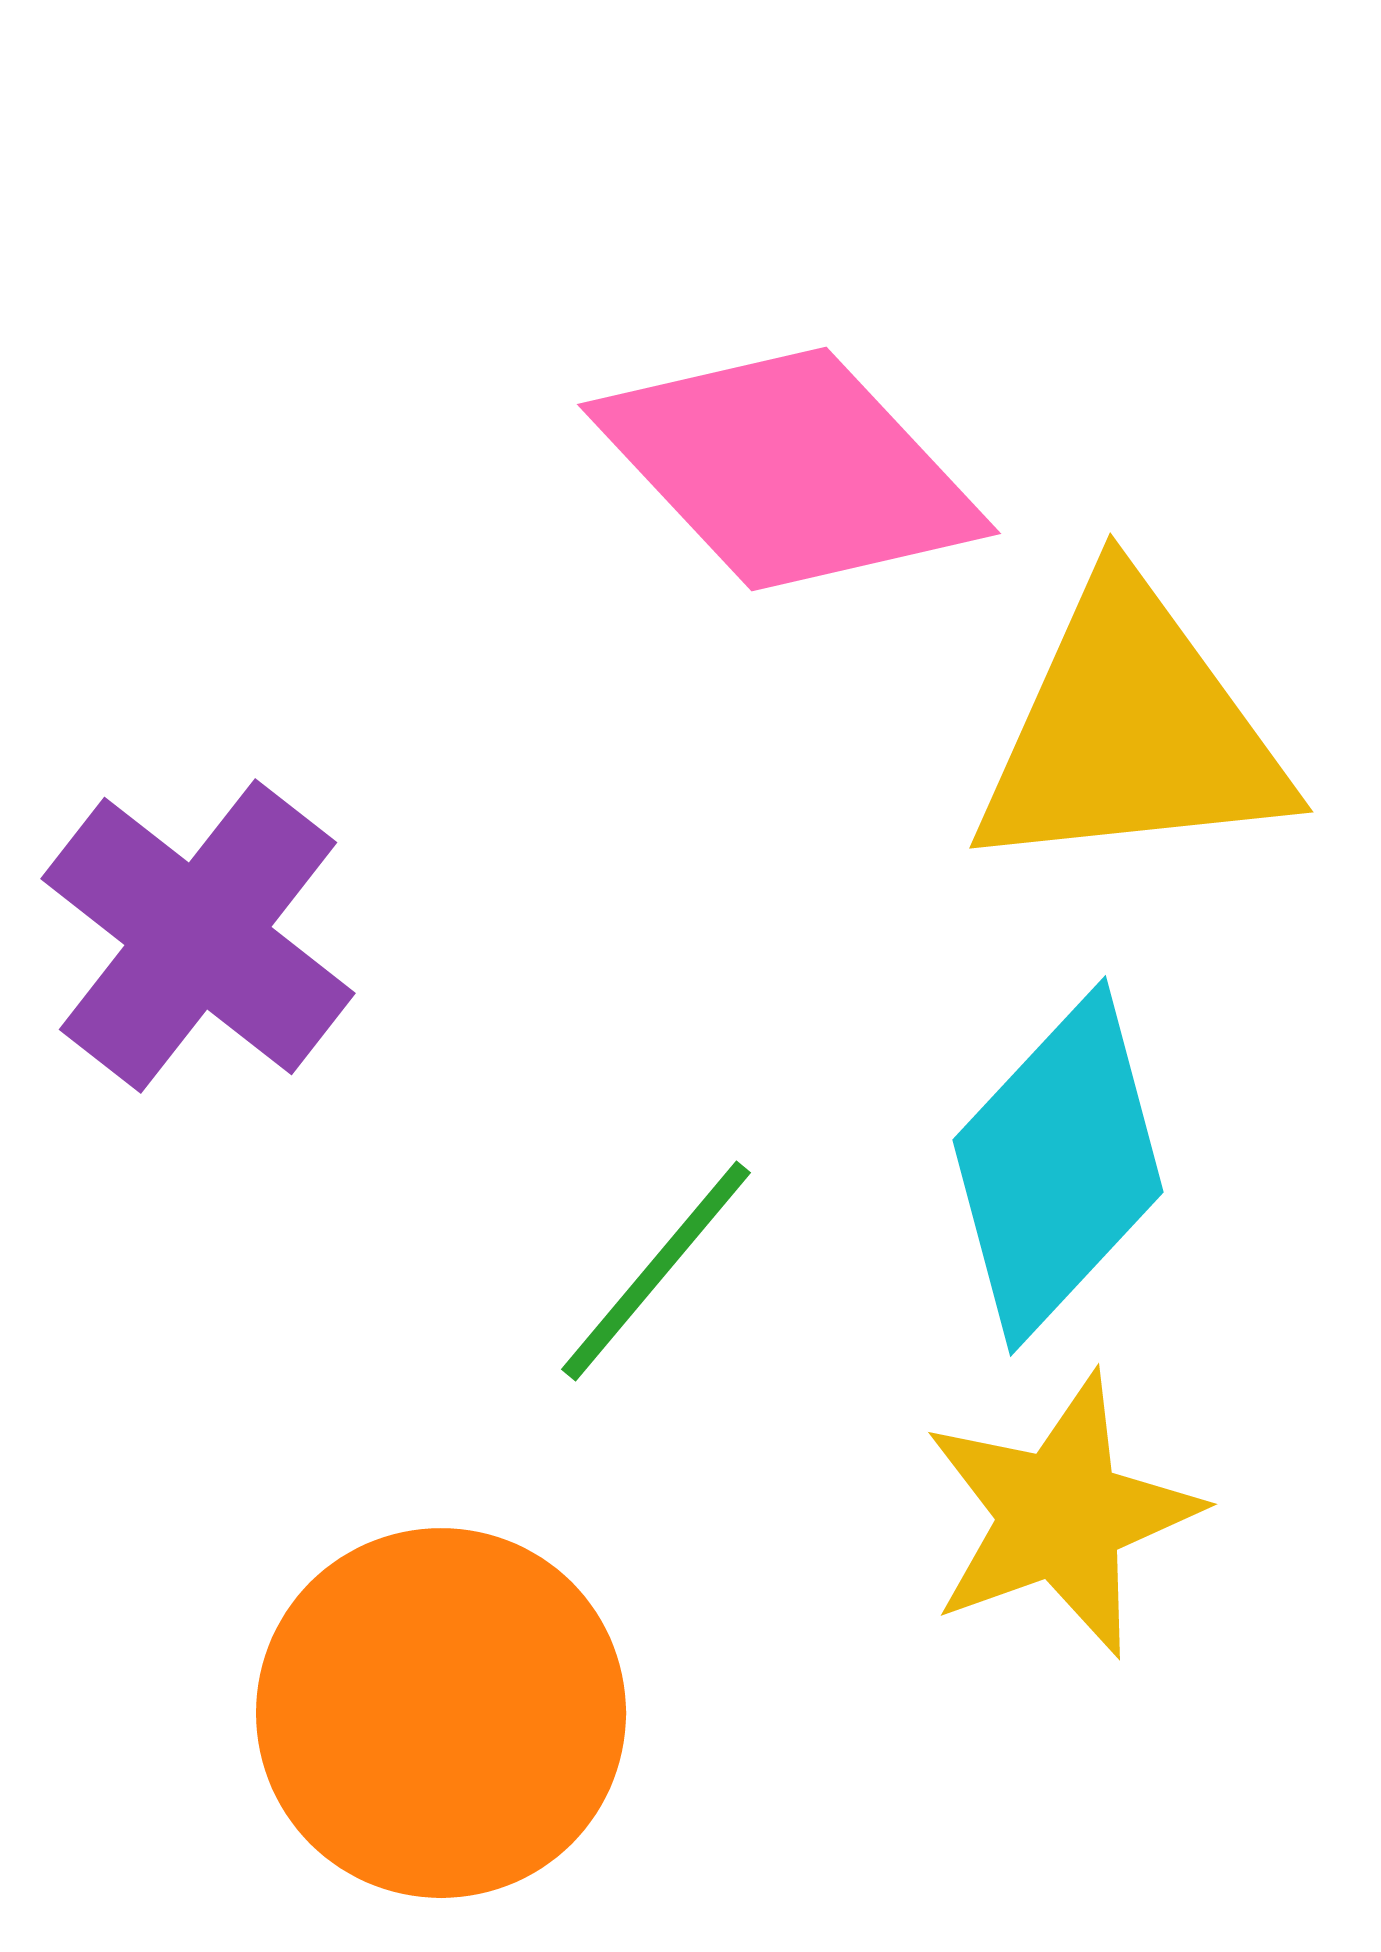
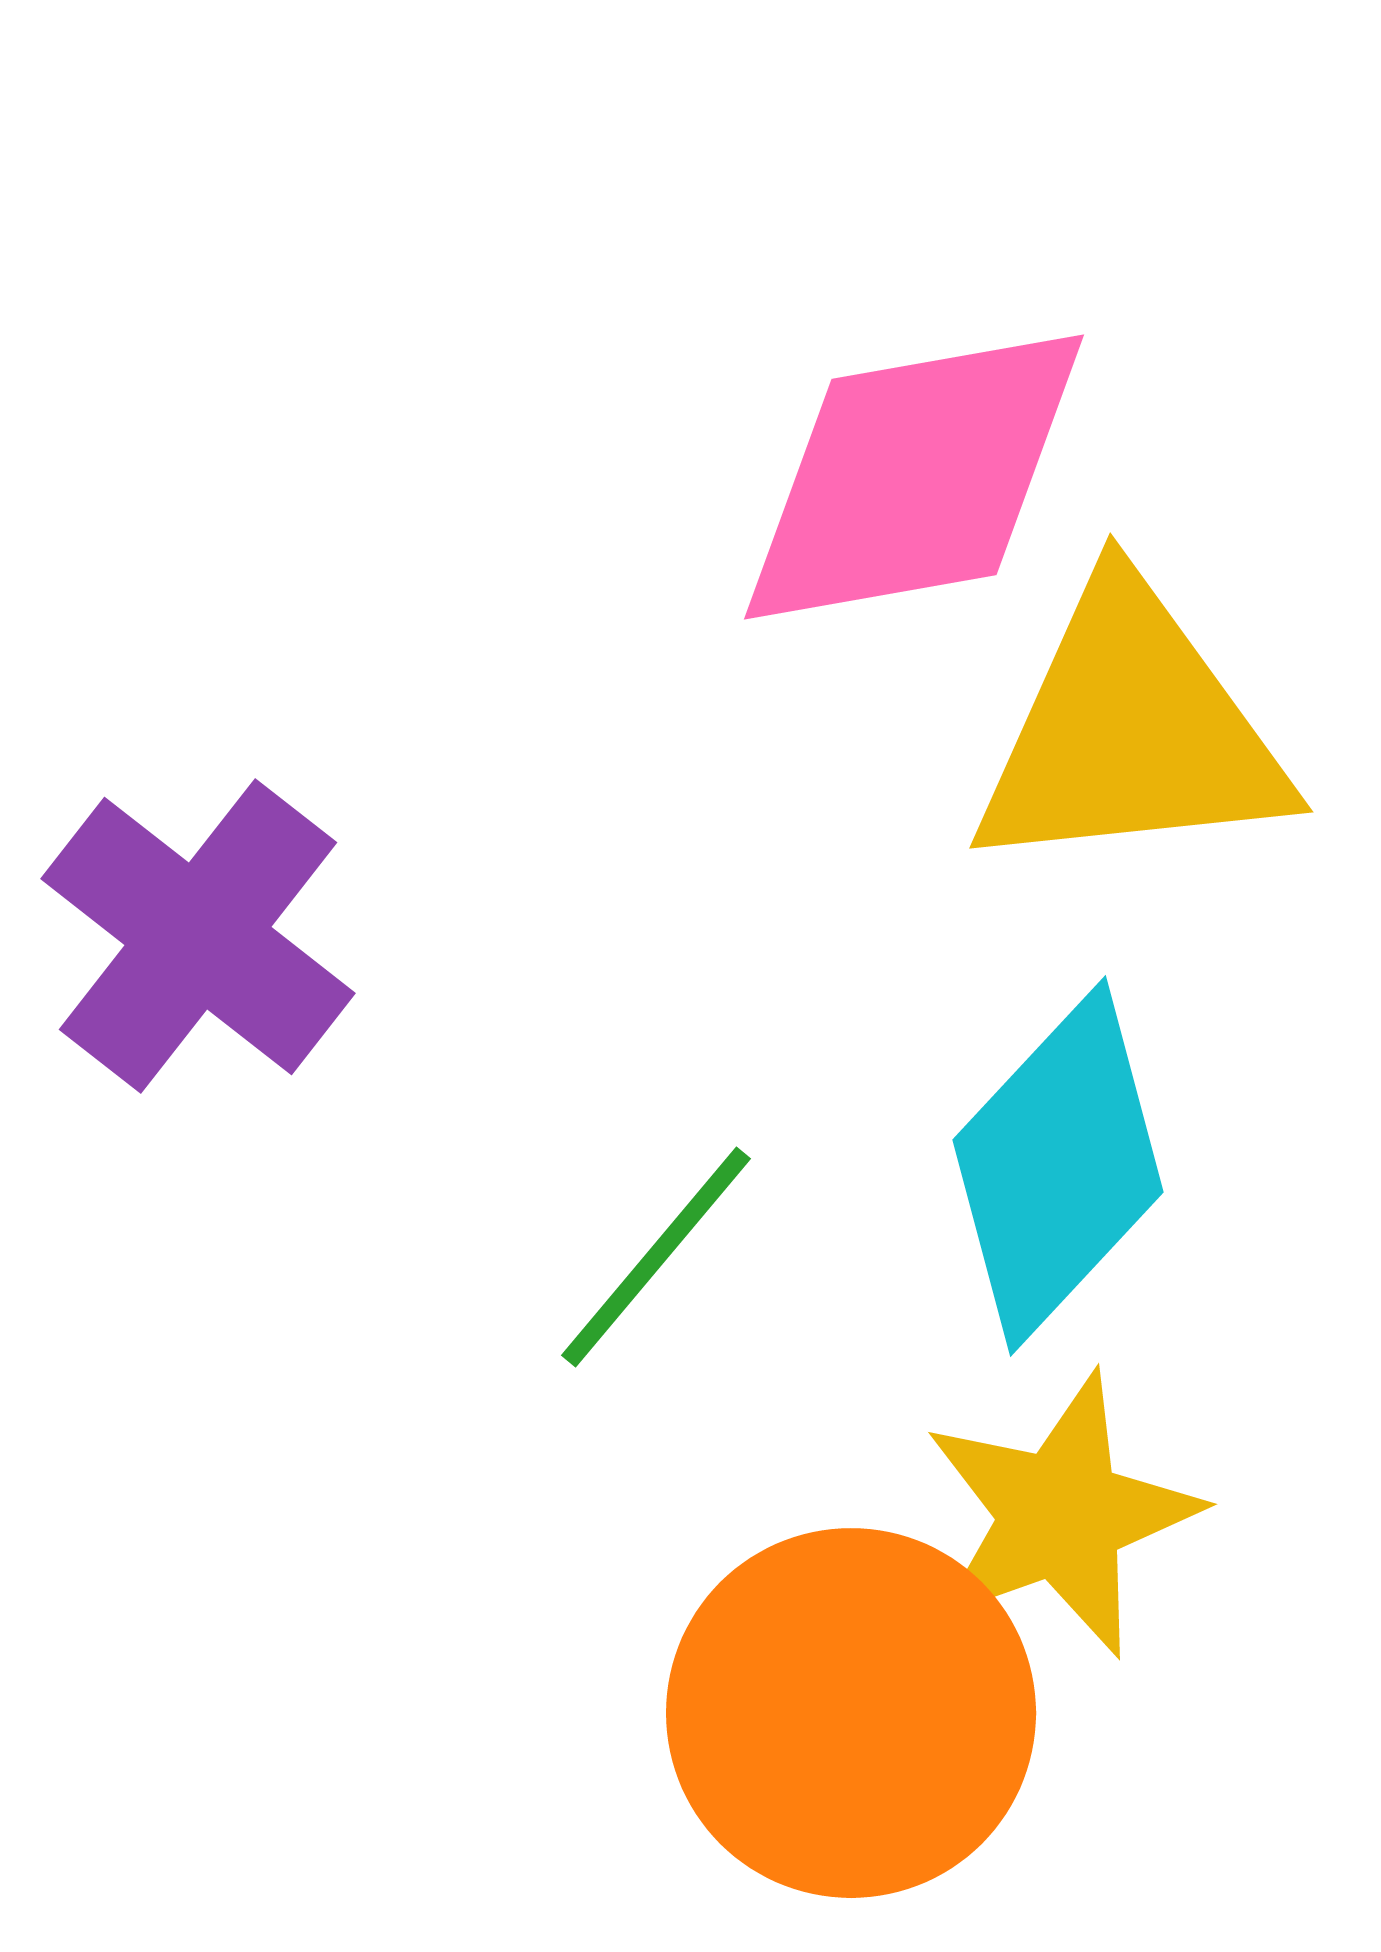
pink diamond: moved 125 px right, 8 px down; rotated 57 degrees counterclockwise
green line: moved 14 px up
orange circle: moved 410 px right
